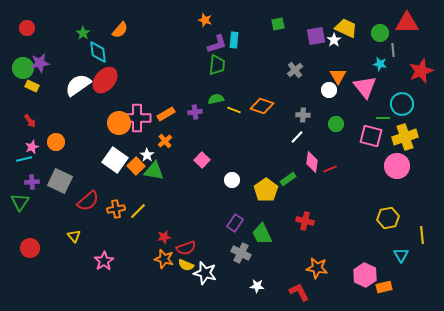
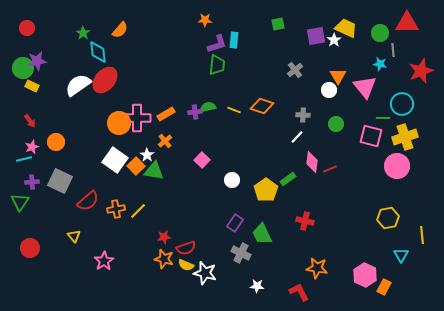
orange star at (205, 20): rotated 16 degrees counterclockwise
purple star at (40, 63): moved 3 px left, 2 px up
green semicircle at (216, 99): moved 8 px left, 8 px down
orange rectangle at (384, 287): rotated 49 degrees counterclockwise
